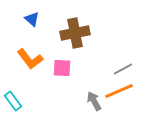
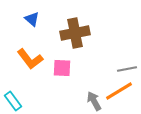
gray line: moved 4 px right; rotated 18 degrees clockwise
orange line: rotated 8 degrees counterclockwise
